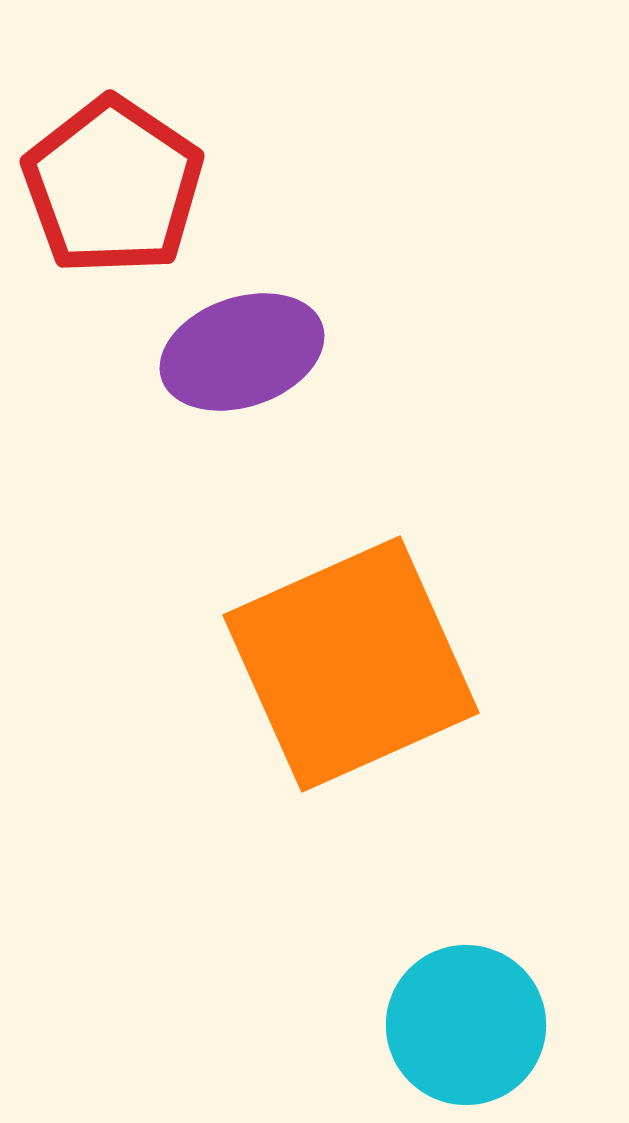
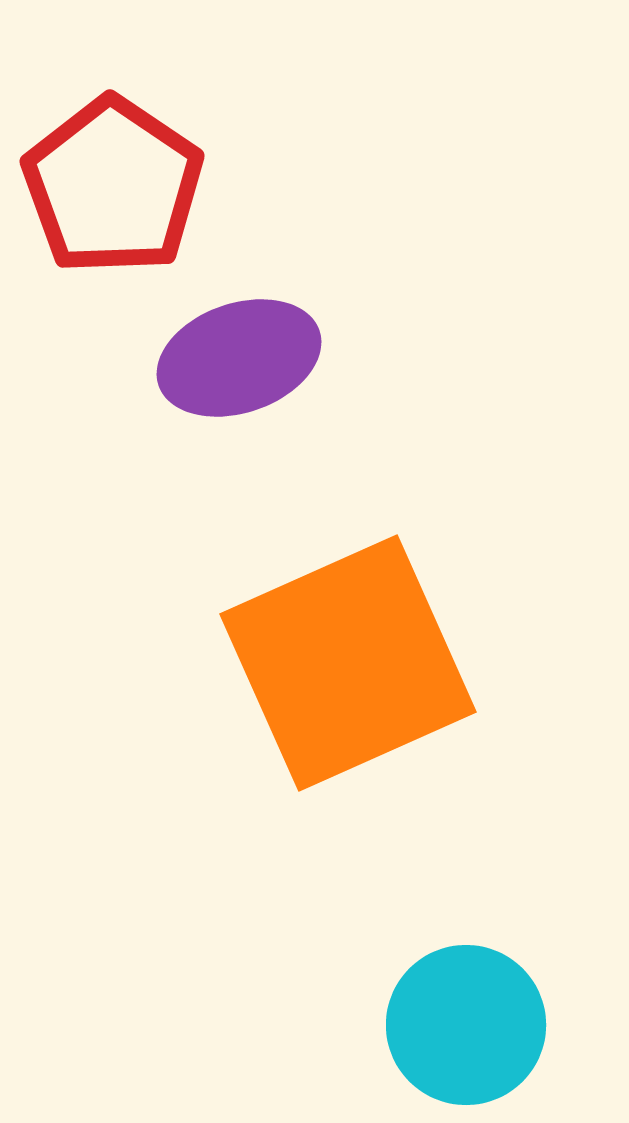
purple ellipse: moved 3 px left, 6 px down
orange square: moved 3 px left, 1 px up
